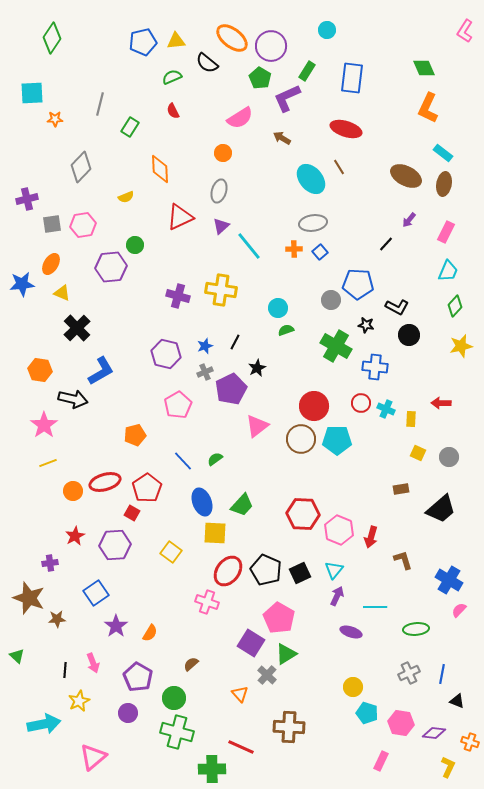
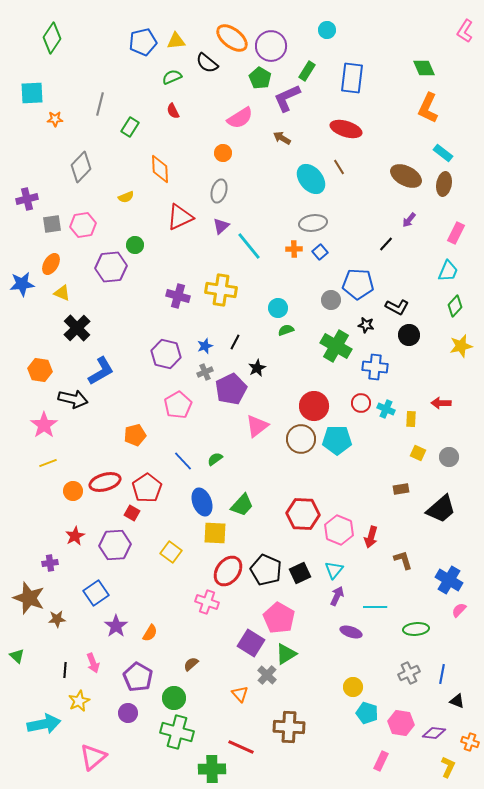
pink rectangle at (446, 232): moved 10 px right, 1 px down
